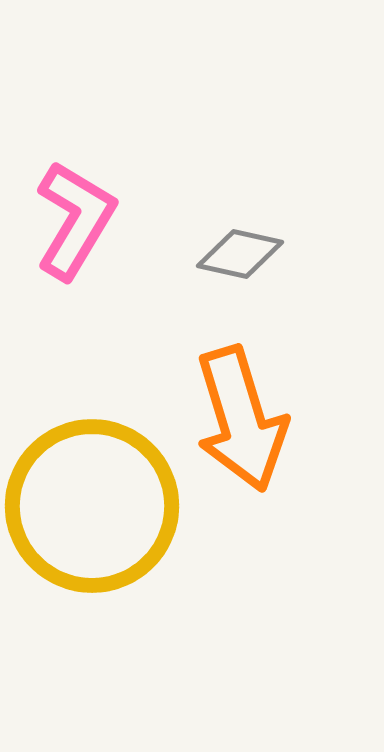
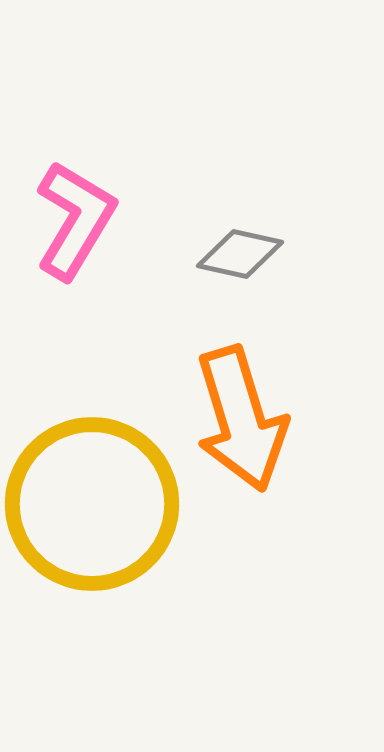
yellow circle: moved 2 px up
